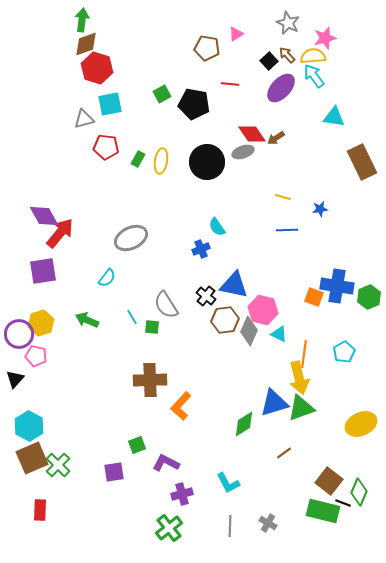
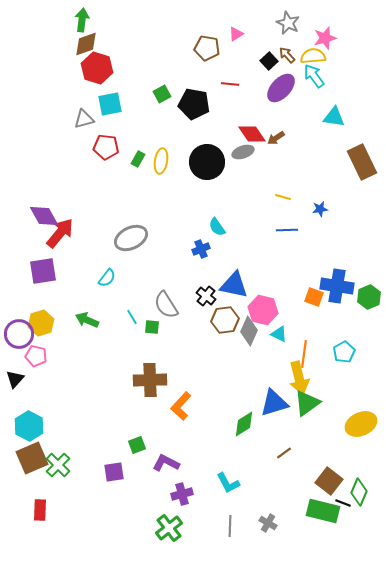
green triangle at (301, 408): moved 6 px right, 5 px up; rotated 16 degrees counterclockwise
